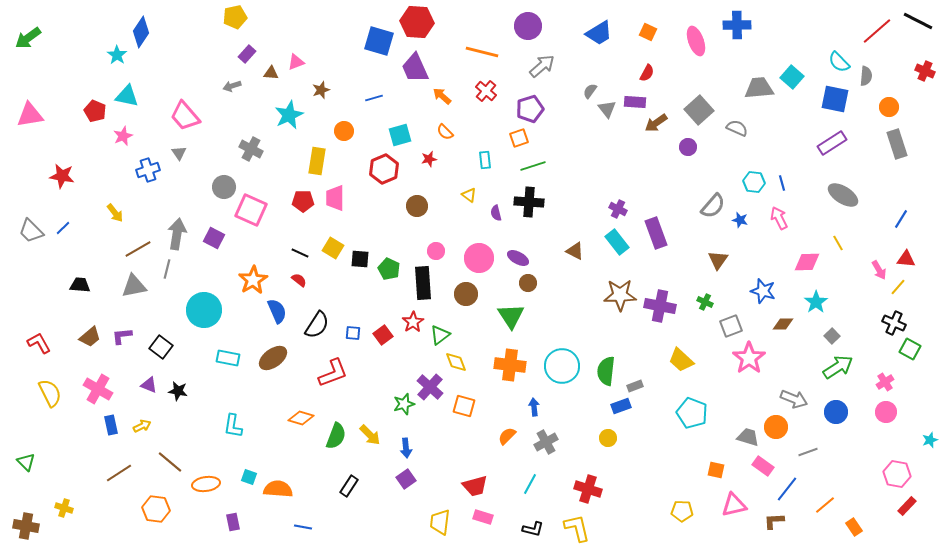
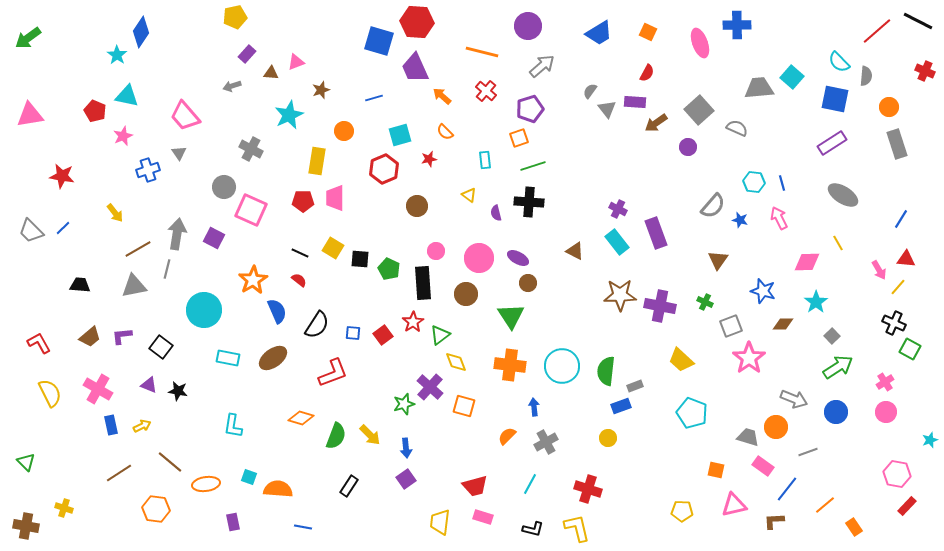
pink ellipse at (696, 41): moved 4 px right, 2 px down
